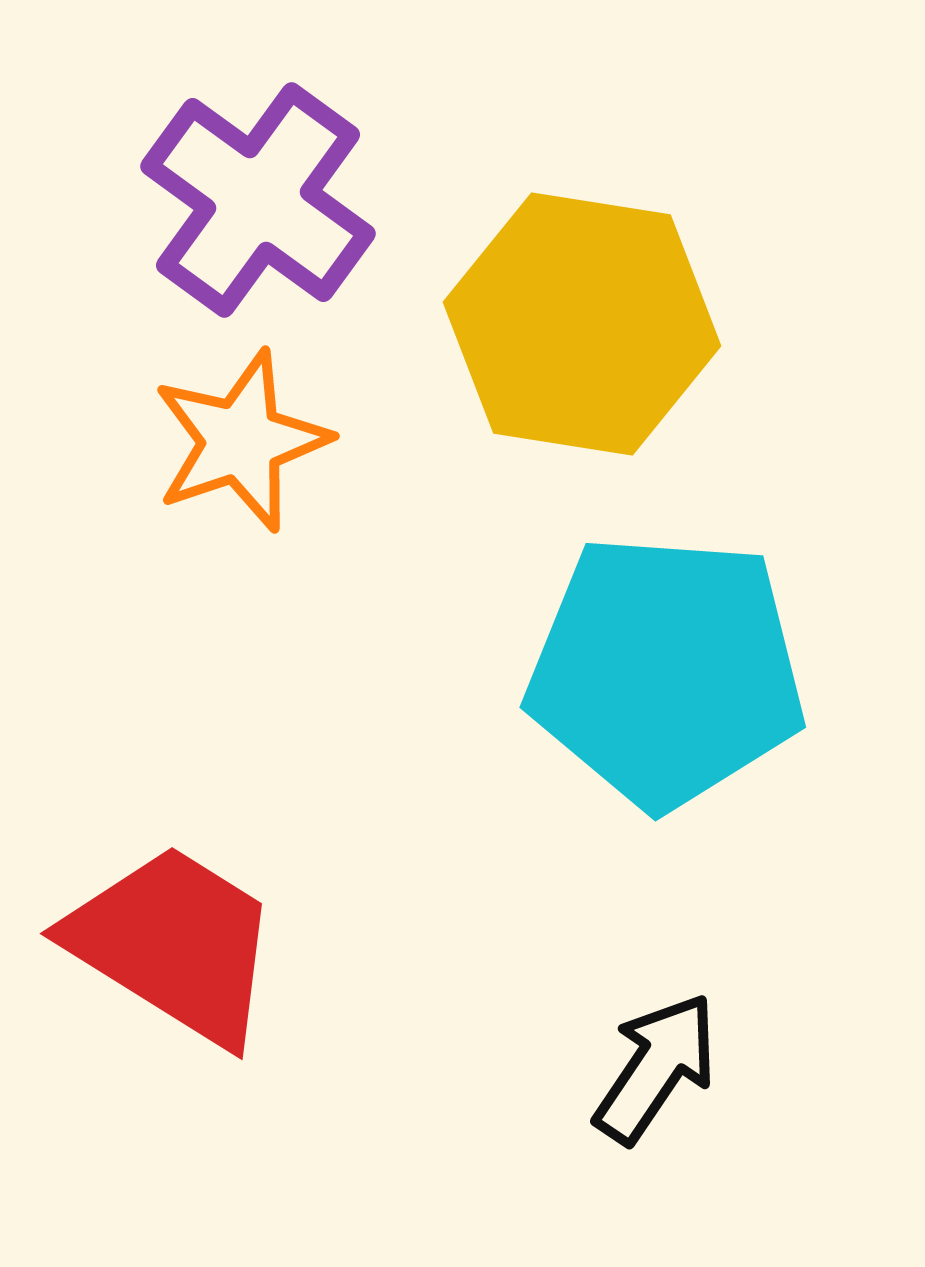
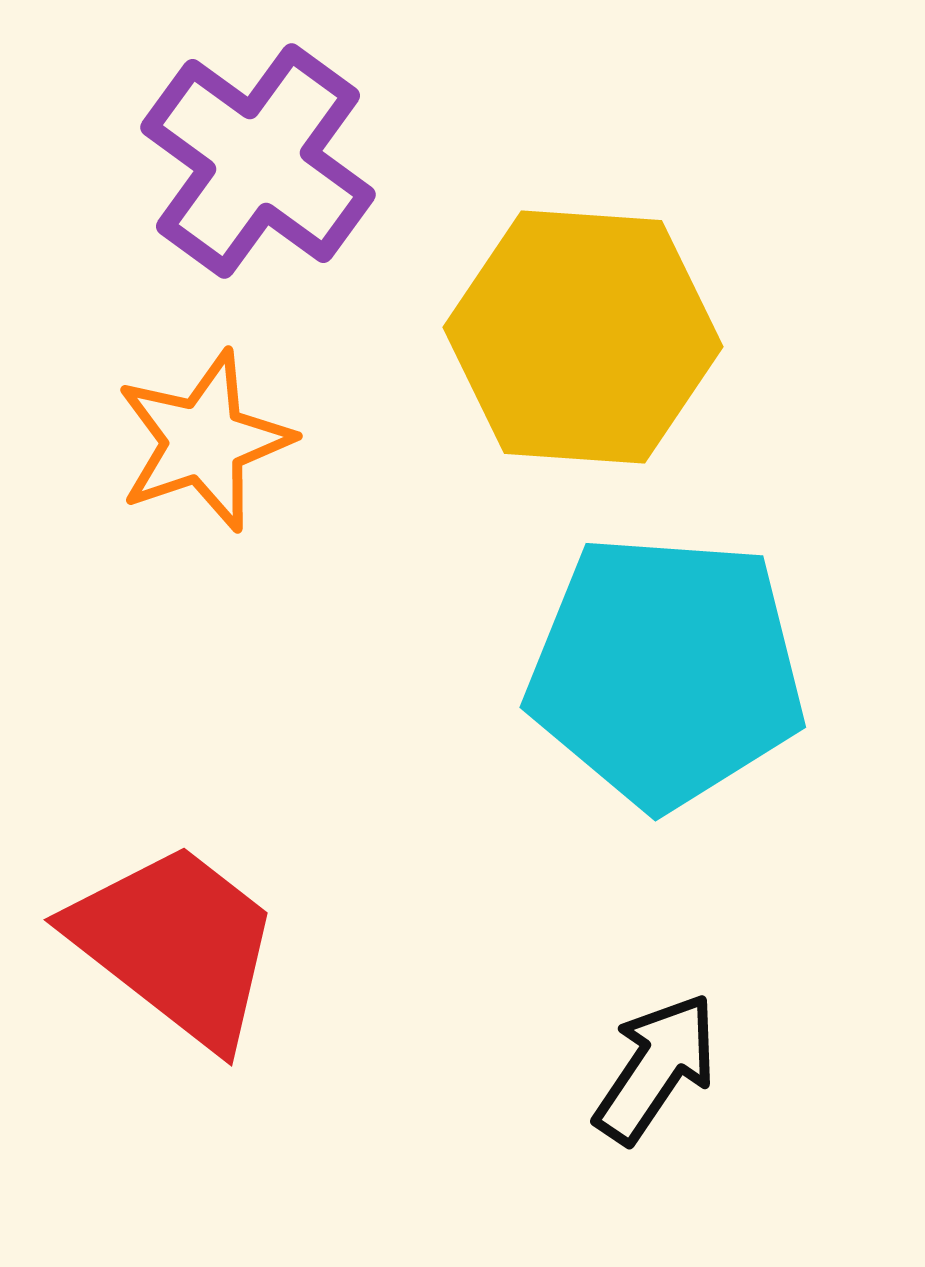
purple cross: moved 39 px up
yellow hexagon: moved 1 px right, 13 px down; rotated 5 degrees counterclockwise
orange star: moved 37 px left
red trapezoid: moved 2 px right; rotated 6 degrees clockwise
